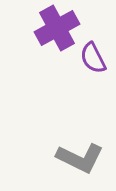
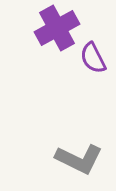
gray L-shape: moved 1 px left, 1 px down
